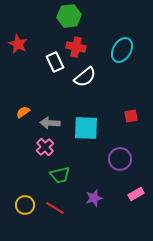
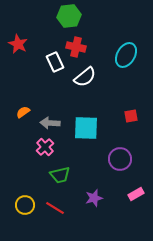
cyan ellipse: moved 4 px right, 5 px down
